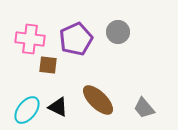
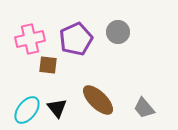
pink cross: rotated 20 degrees counterclockwise
black triangle: moved 1 px left, 1 px down; rotated 25 degrees clockwise
